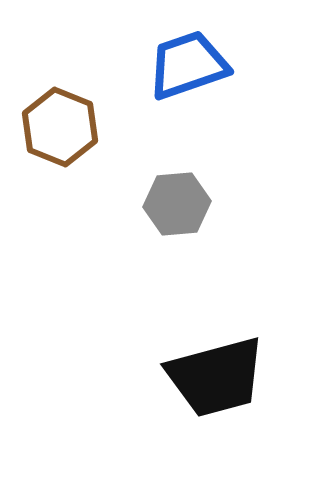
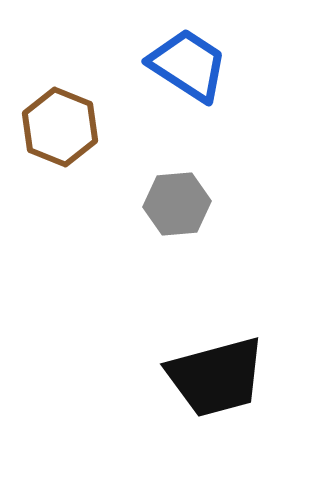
blue trapezoid: rotated 52 degrees clockwise
